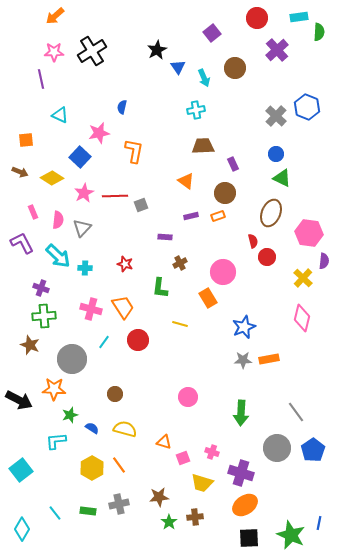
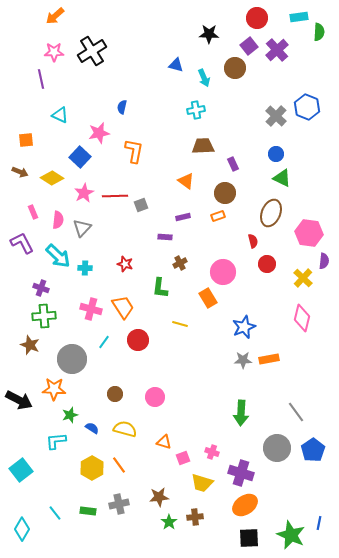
purple square at (212, 33): moved 37 px right, 13 px down
black star at (157, 50): moved 52 px right, 16 px up; rotated 30 degrees clockwise
blue triangle at (178, 67): moved 2 px left, 2 px up; rotated 42 degrees counterclockwise
purple rectangle at (191, 216): moved 8 px left, 1 px down
red circle at (267, 257): moved 7 px down
pink circle at (188, 397): moved 33 px left
